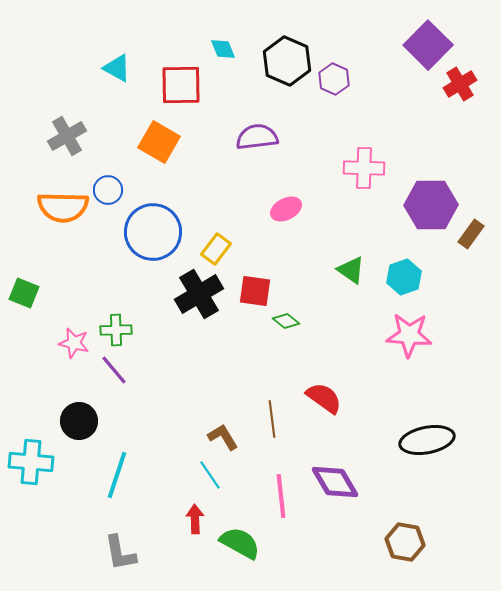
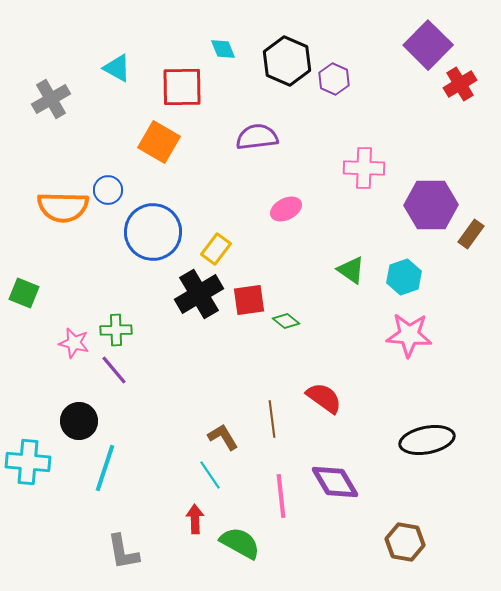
red square at (181, 85): moved 1 px right, 2 px down
gray cross at (67, 136): moved 16 px left, 37 px up
red square at (255, 291): moved 6 px left, 9 px down; rotated 16 degrees counterclockwise
cyan cross at (31, 462): moved 3 px left
cyan line at (117, 475): moved 12 px left, 7 px up
gray L-shape at (120, 553): moved 3 px right, 1 px up
